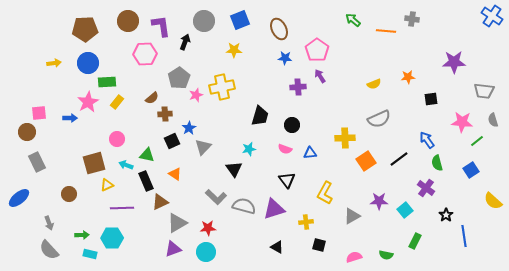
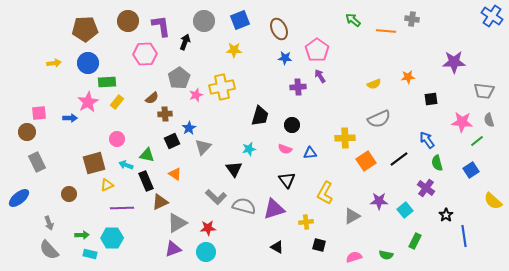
gray semicircle at (493, 120): moved 4 px left
